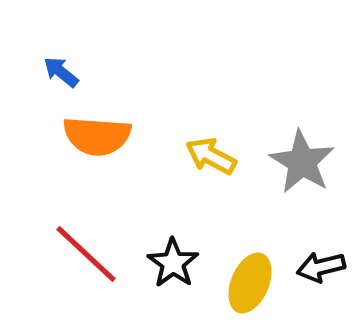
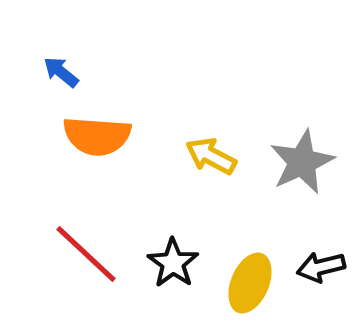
gray star: rotated 16 degrees clockwise
